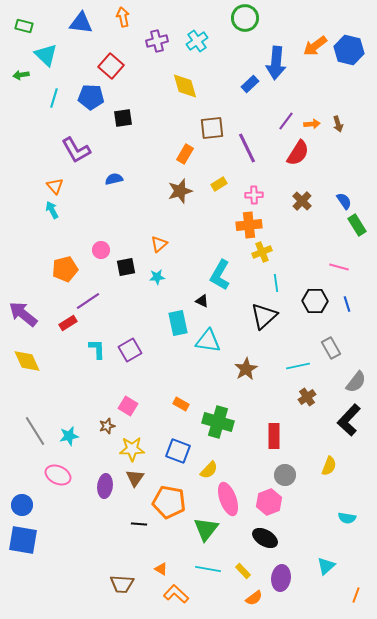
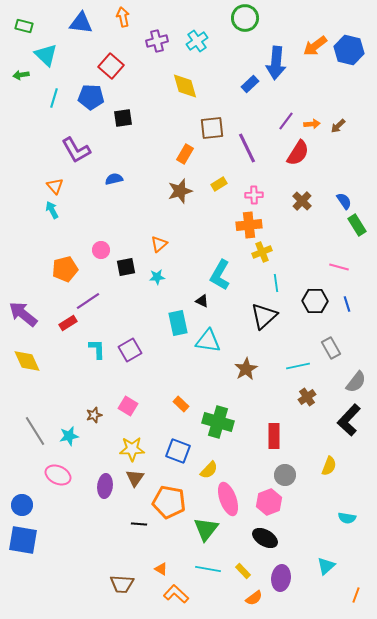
brown arrow at (338, 124): moved 2 px down; rotated 63 degrees clockwise
orange rectangle at (181, 404): rotated 14 degrees clockwise
brown star at (107, 426): moved 13 px left, 11 px up
